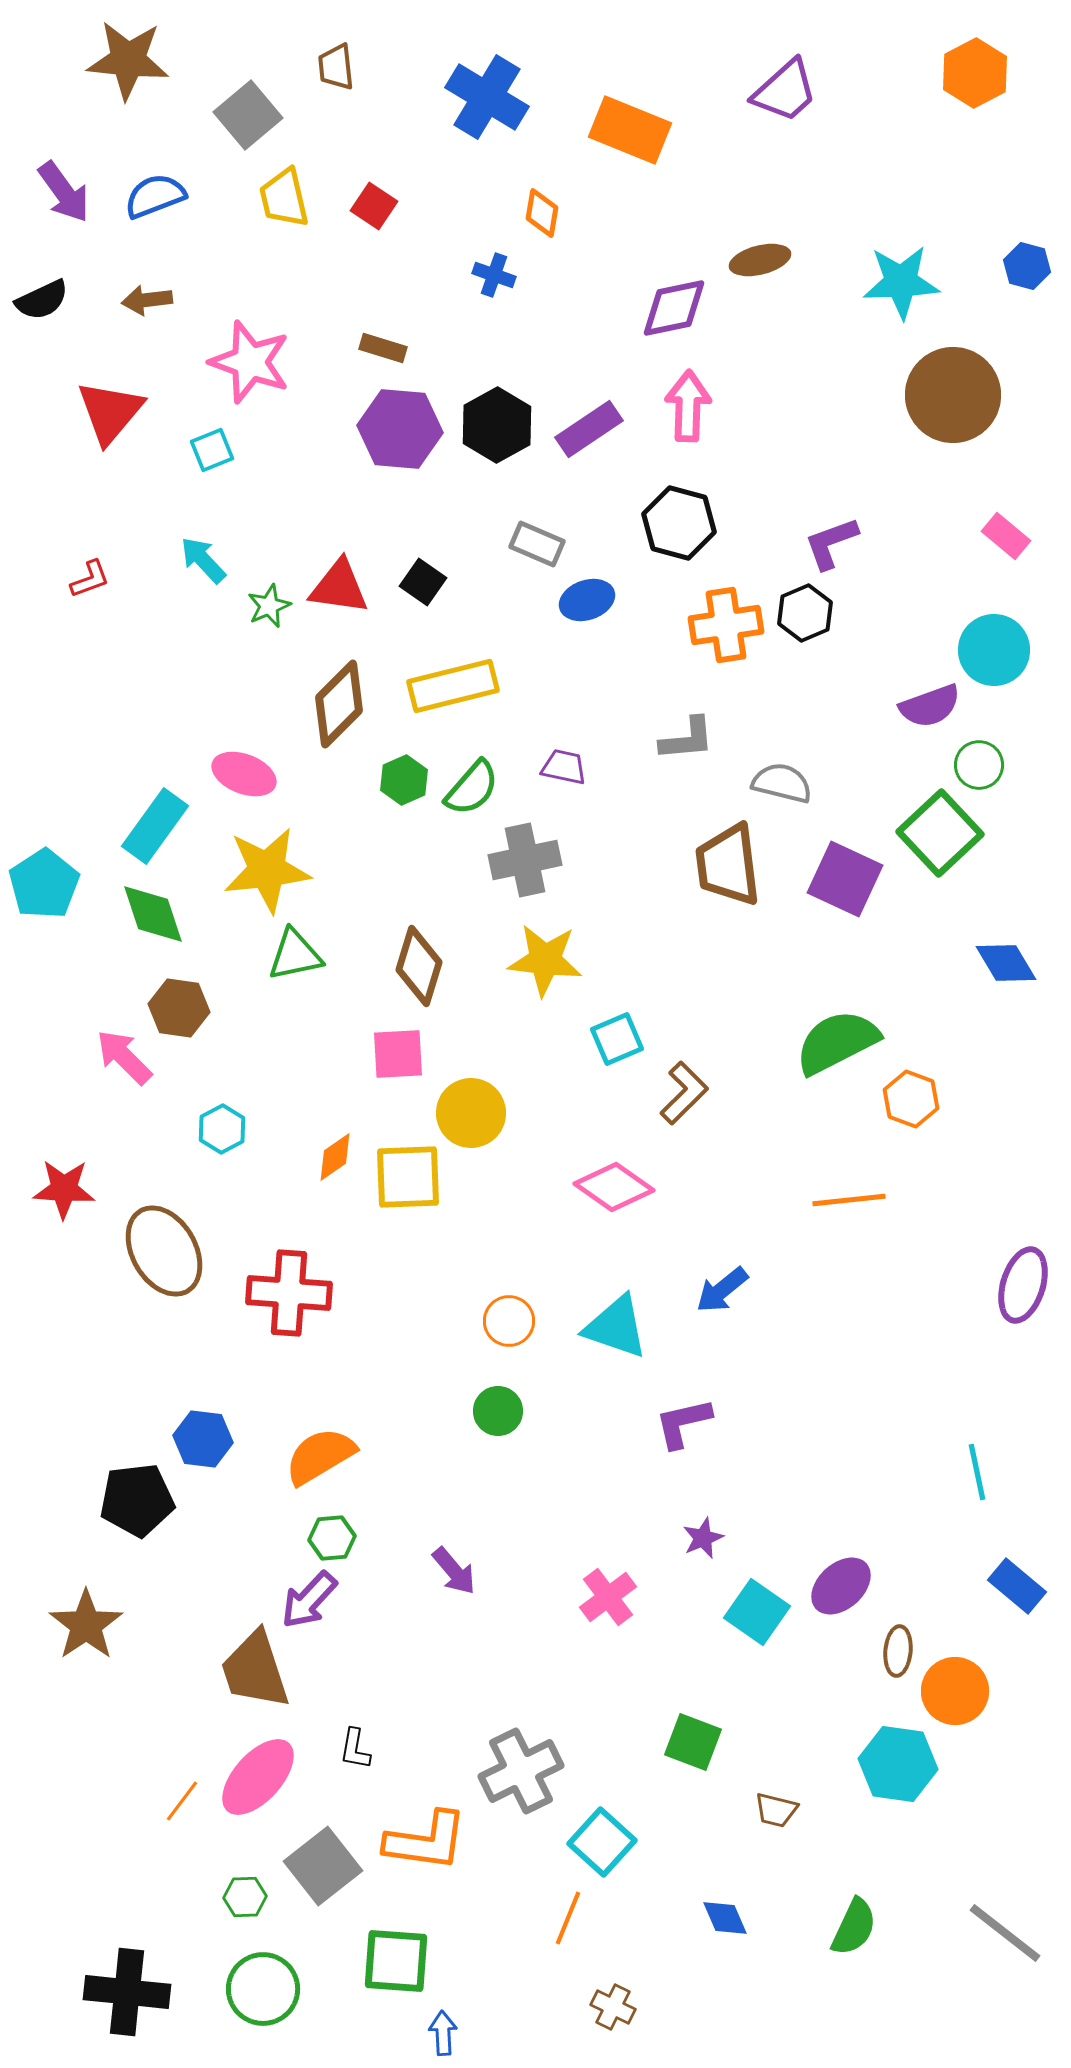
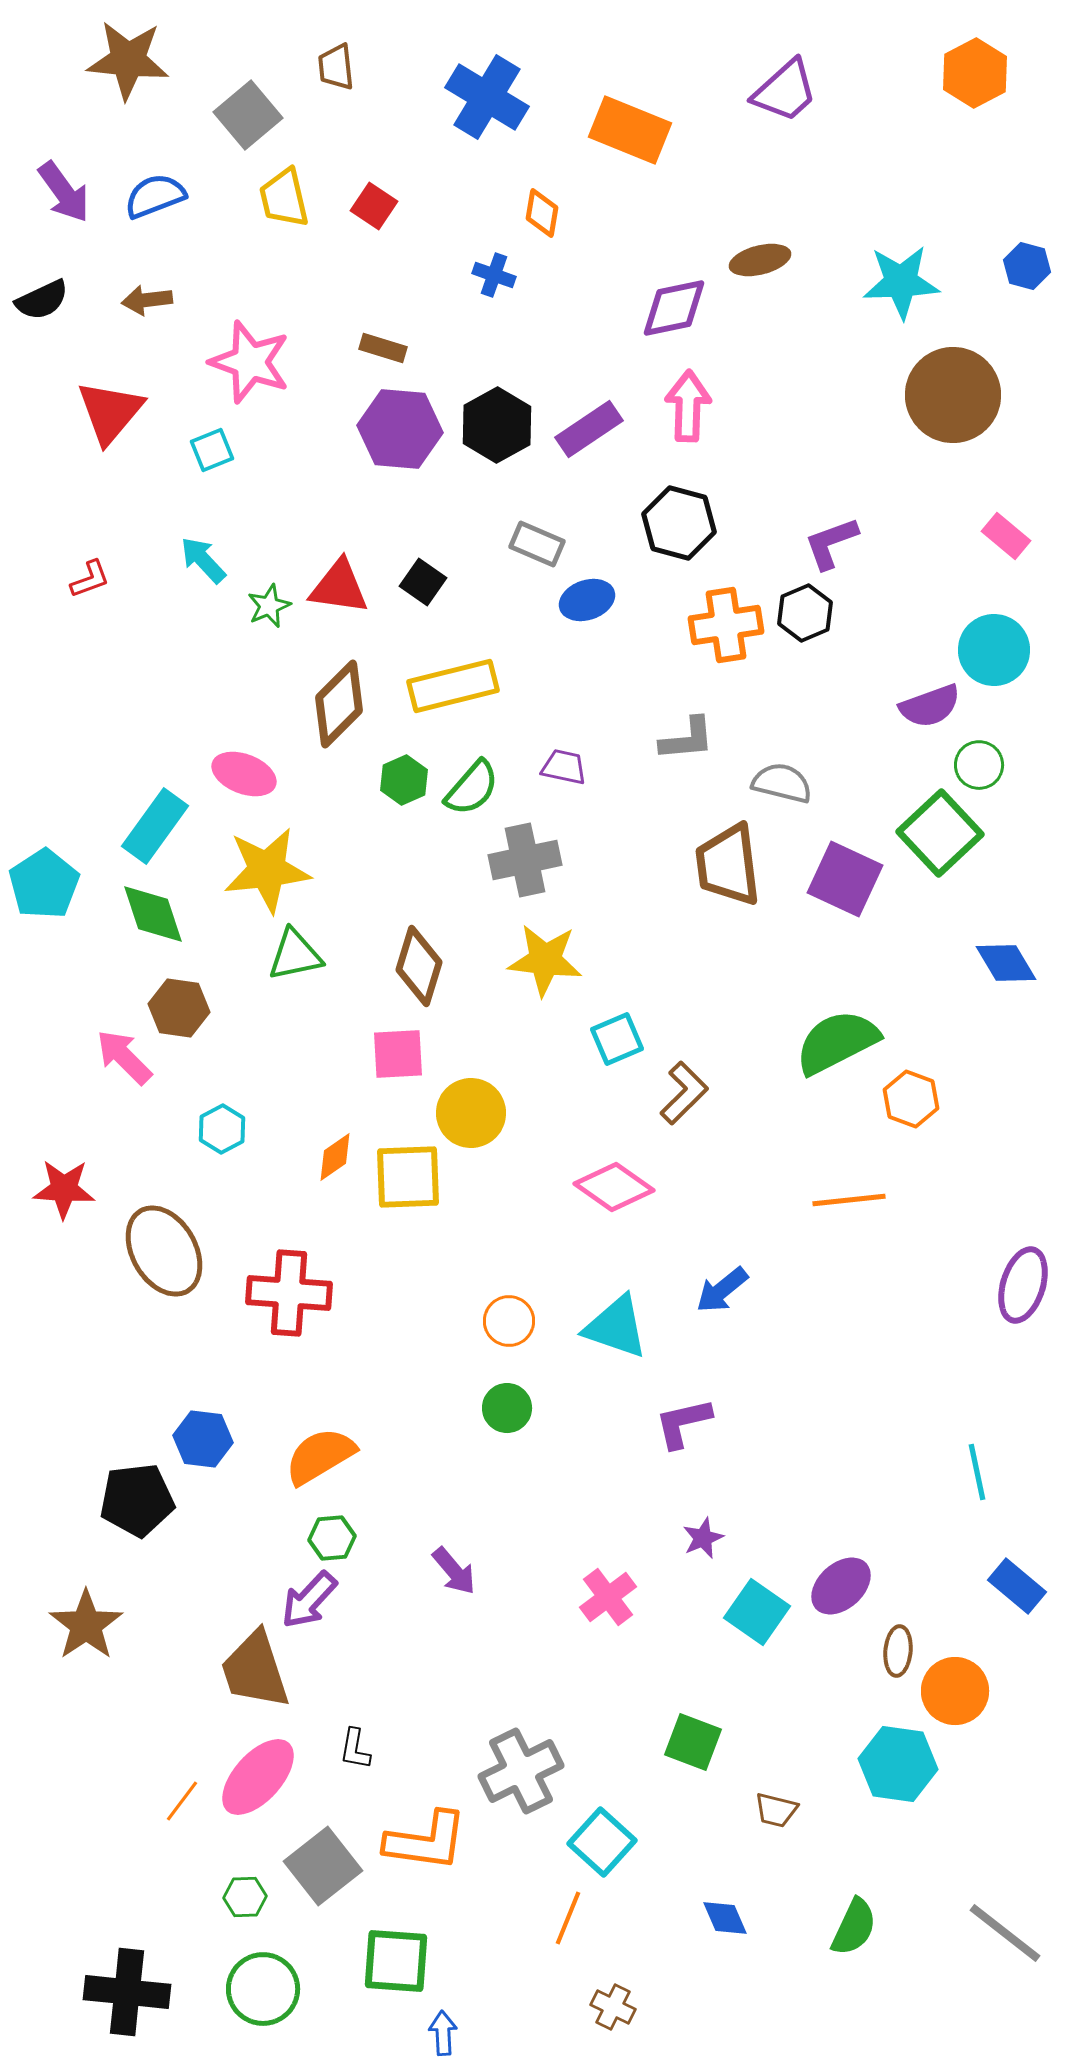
green circle at (498, 1411): moved 9 px right, 3 px up
